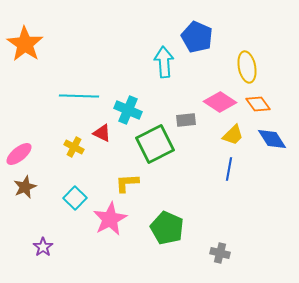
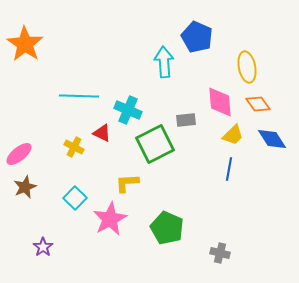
pink diamond: rotated 52 degrees clockwise
